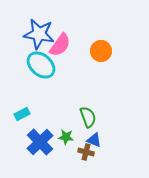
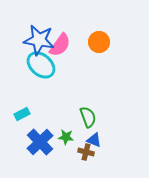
blue star: moved 6 px down
orange circle: moved 2 px left, 9 px up
